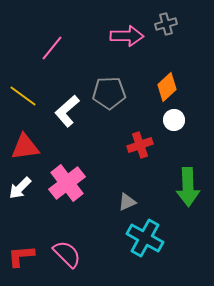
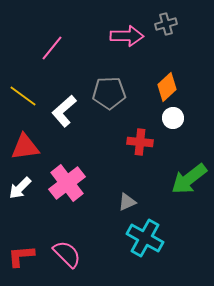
white L-shape: moved 3 px left
white circle: moved 1 px left, 2 px up
red cross: moved 3 px up; rotated 25 degrees clockwise
green arrow: moved 1 px right, 8 px up; rotated 54 degrees clockwise
